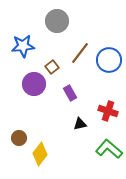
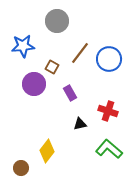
blue circle: moved 1 px up
brown square: rotated 24 degrees counterclockwise
brown circle: moved 2 px right, 30 px down
yellow diamond: moved 7 px right, 3 px up
